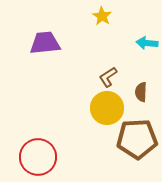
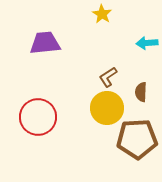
yellow star: moved 2 px up
cyan arrow: rotated 10 degrees counterclockwise
red circle: moved 40 px up
